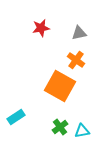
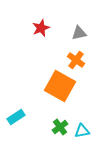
red star: rotated 12 degrees counterclockwise
